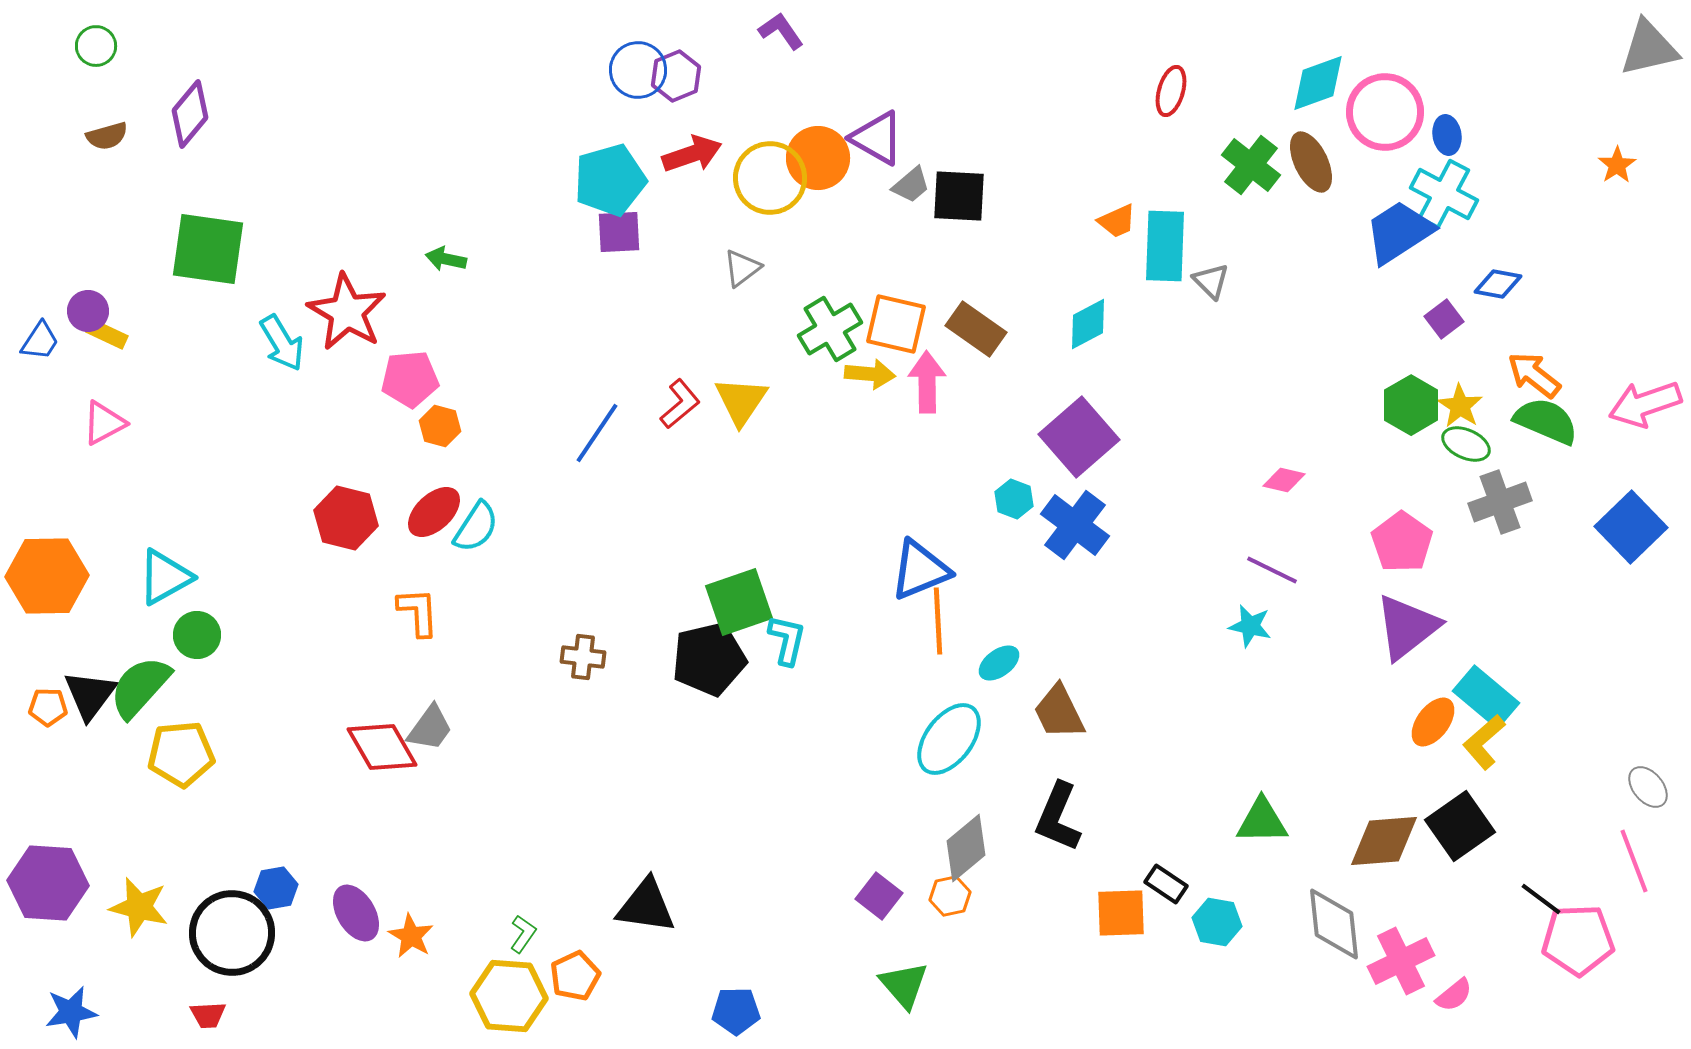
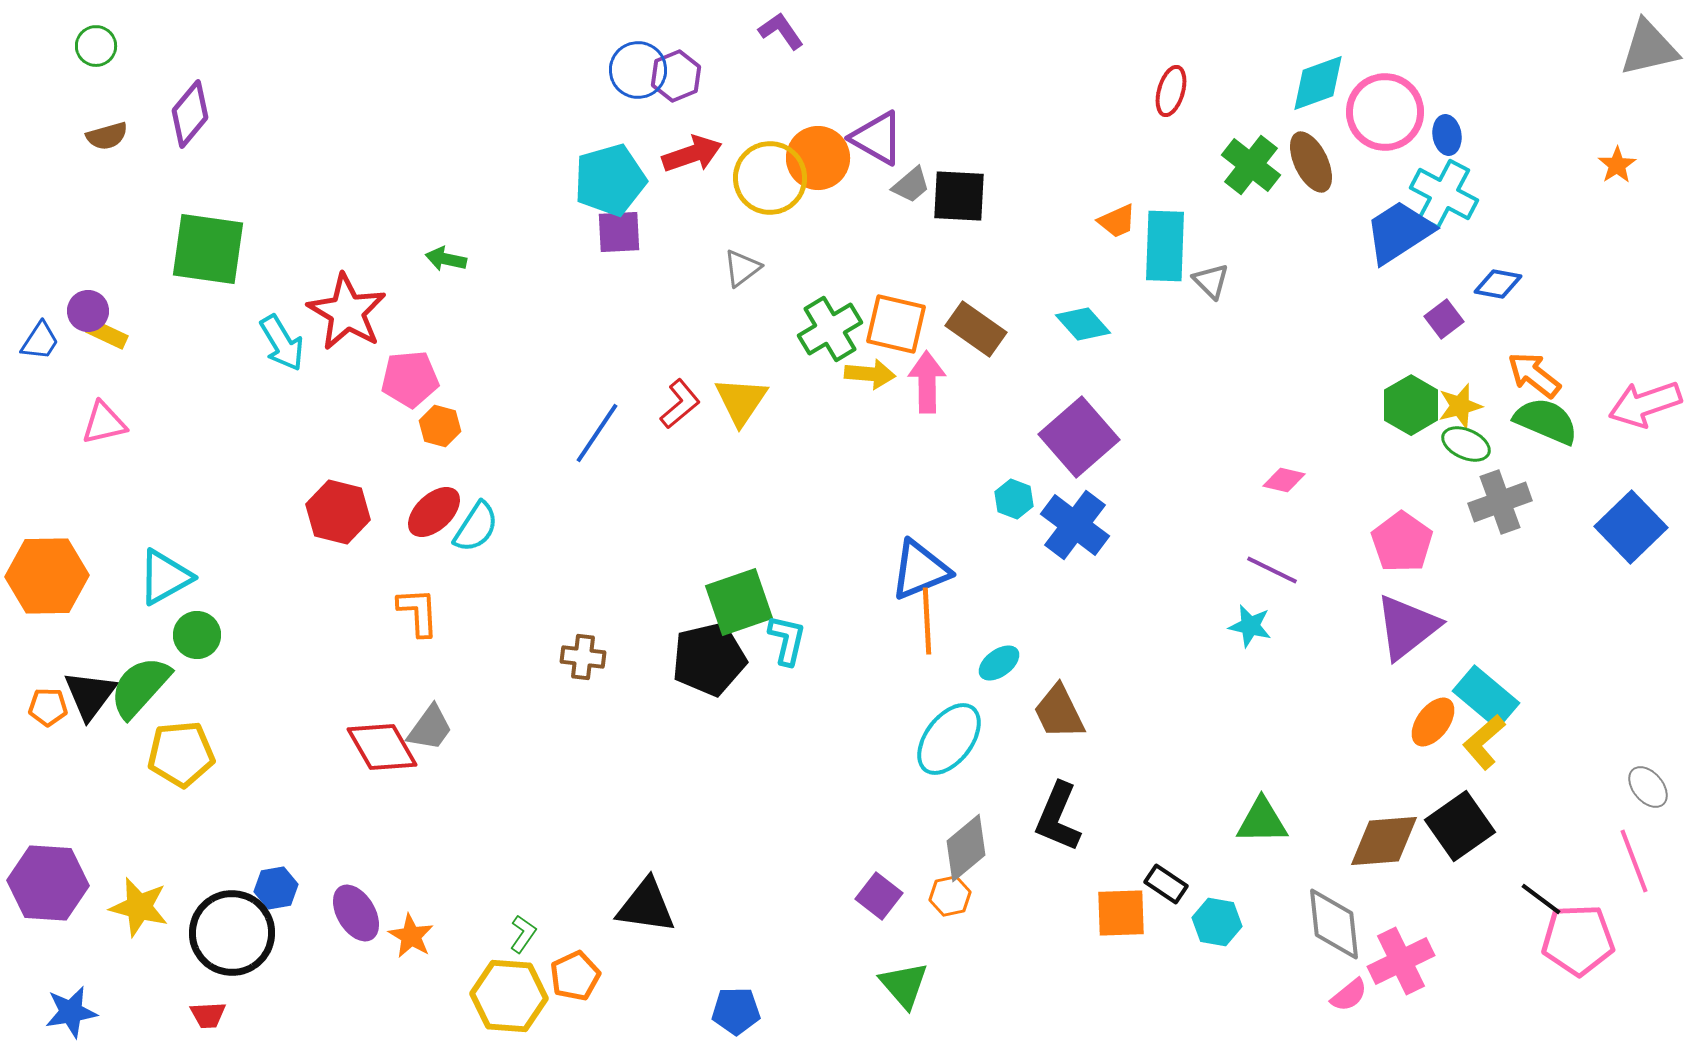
cyan diamond at (1088, 324): moved 5 px left; rotated 76 degrees clockwise
yellow star at (1460, 406): rotated 24 degrees clockwise
pink triangle at (104, 423): rotated 15 degrees clockwise
red hexagon at (346, 518): moved 8 px left, 6 px up
orange line at (938, 621): moved 11 px left
pink semicircle at (1454, 995): moved 105 px left
